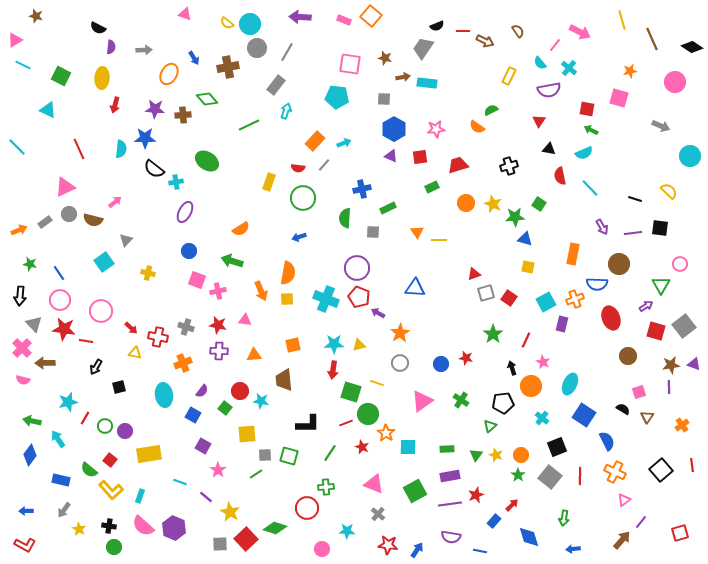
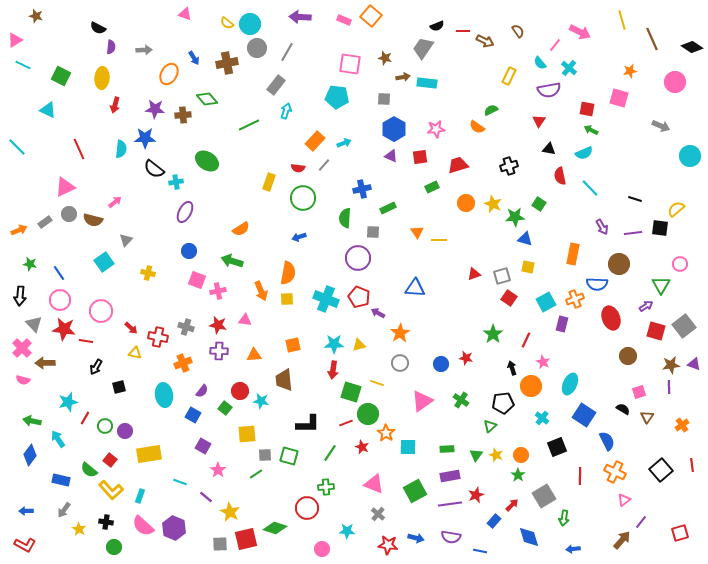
brown cross at (228, 67): moved 1 px left, 4 px up
yellow semicircle at (669, 191): moved 7 px right, 18 px down; rotated 84 degrees counterclockwise
purple circle at (357, 268): moved 1 px right, 10 px up
gray square at (486, 293): moved 16 px right, 17 px up
gray square at (550, 477): moved 6 px left, 19 px down; rotated 20 degrees clockwise
black cross at (109, 526): moved 3 px left, 4 px up
red square at (246, 539): rotated 30 degrees clockwise
blue arrow at (417, 550): moved 1 px left, 12 px up; rotated 70 degrees clockwise
